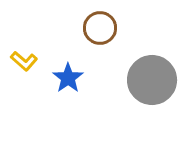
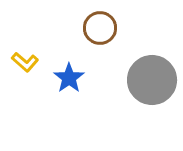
yellow L-shape: moved 1 px right, 1 px down
blue star: moved 1 px right
